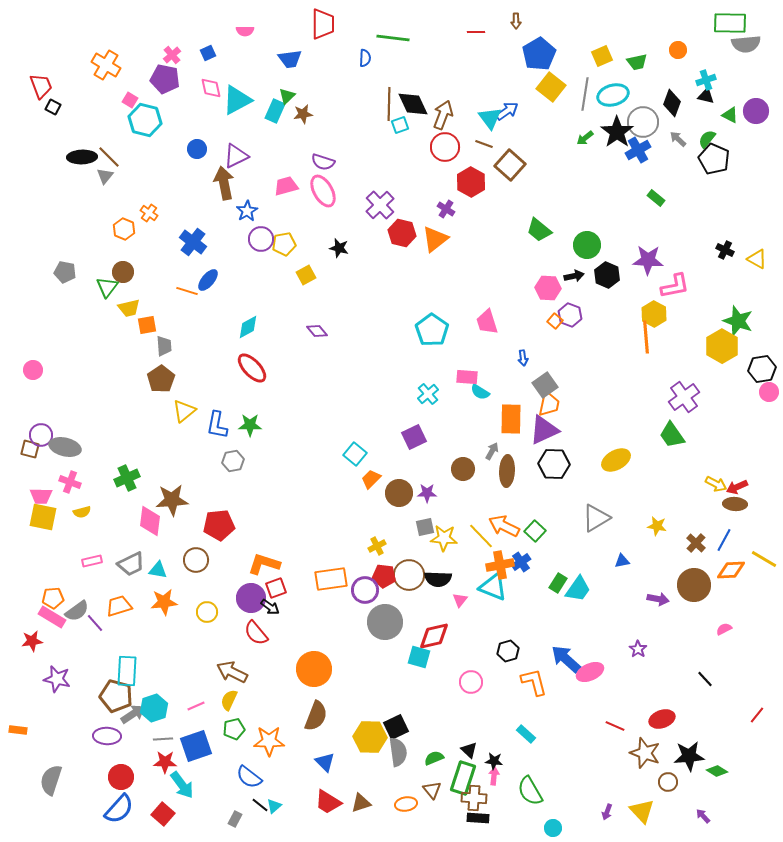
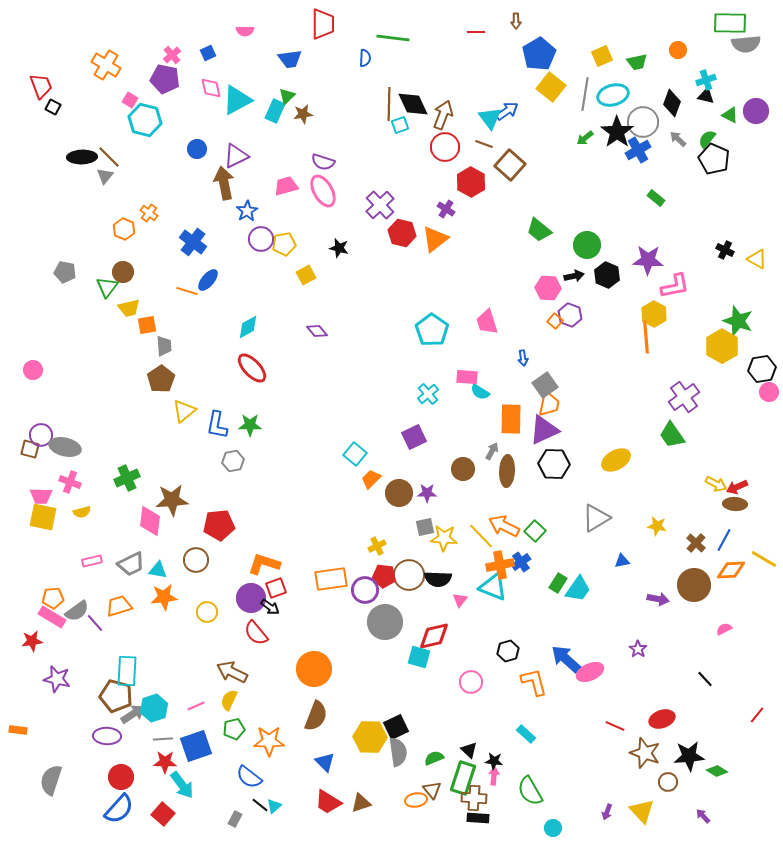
orange star at (164, 602): moved 5 px up
orange ellipse at (406, 804): moved 10 px right, 4 px up
